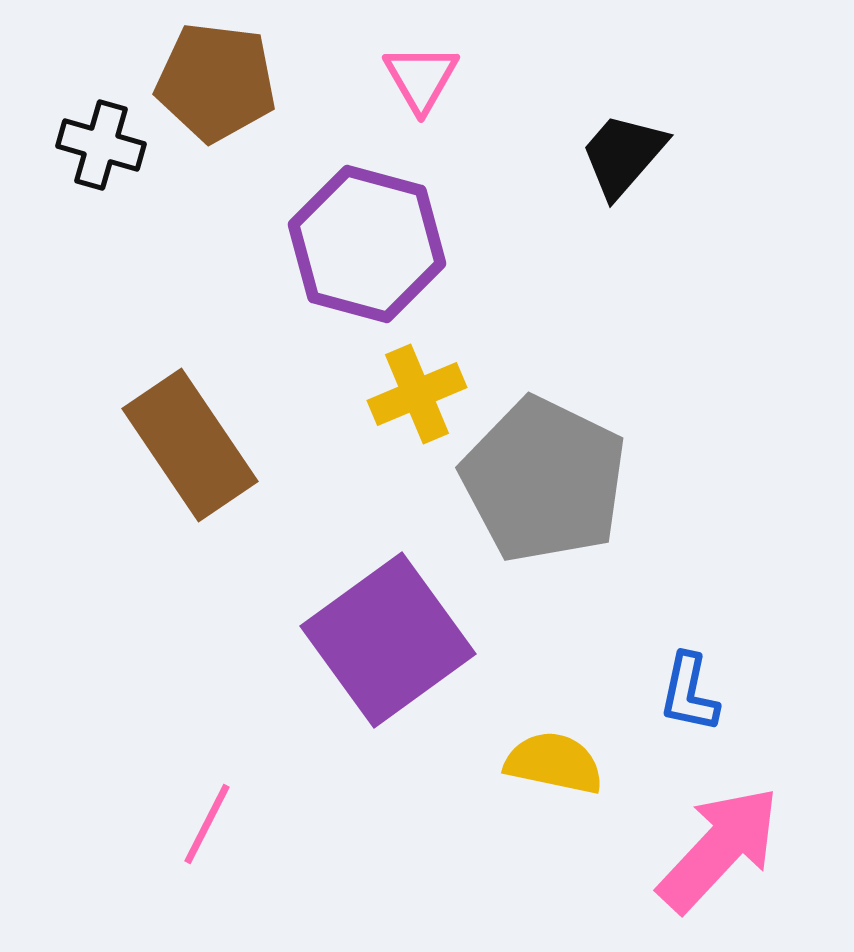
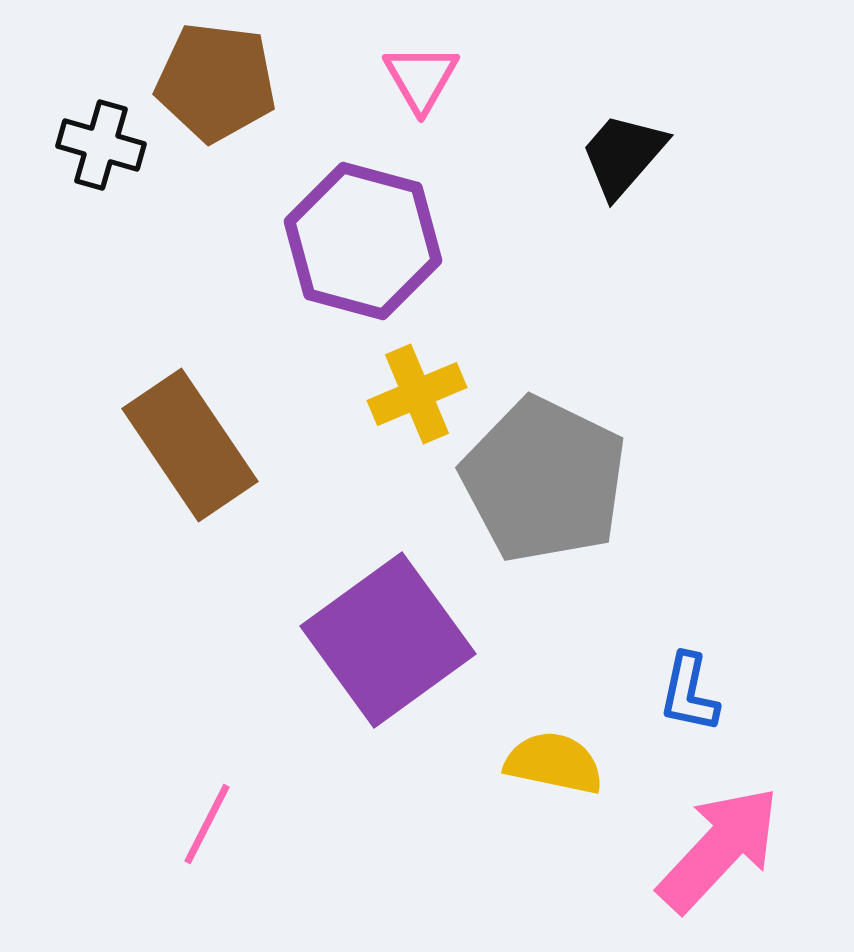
purple hexagon: moved 4 px left, 3 px up
